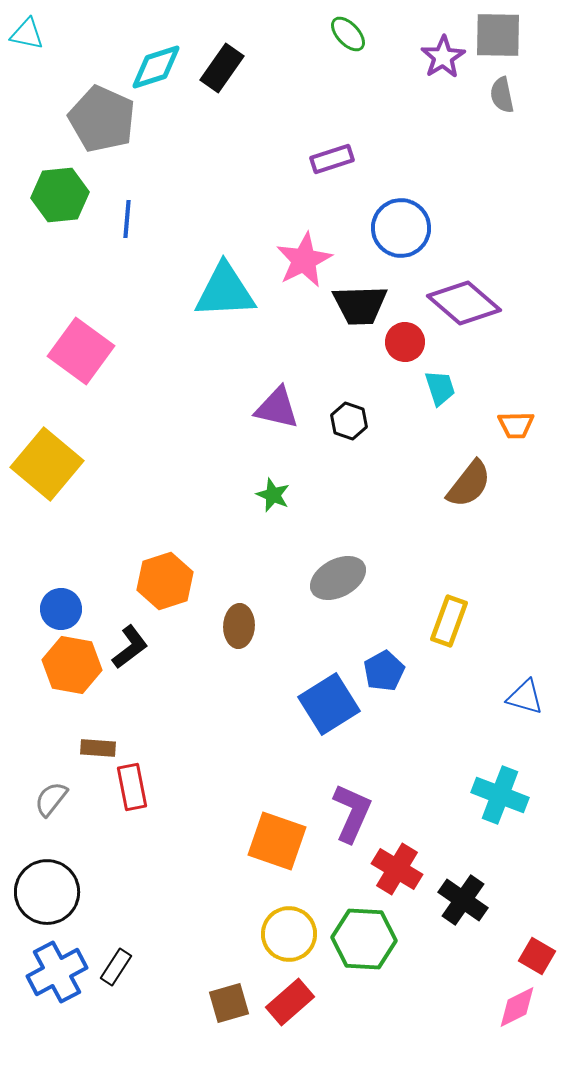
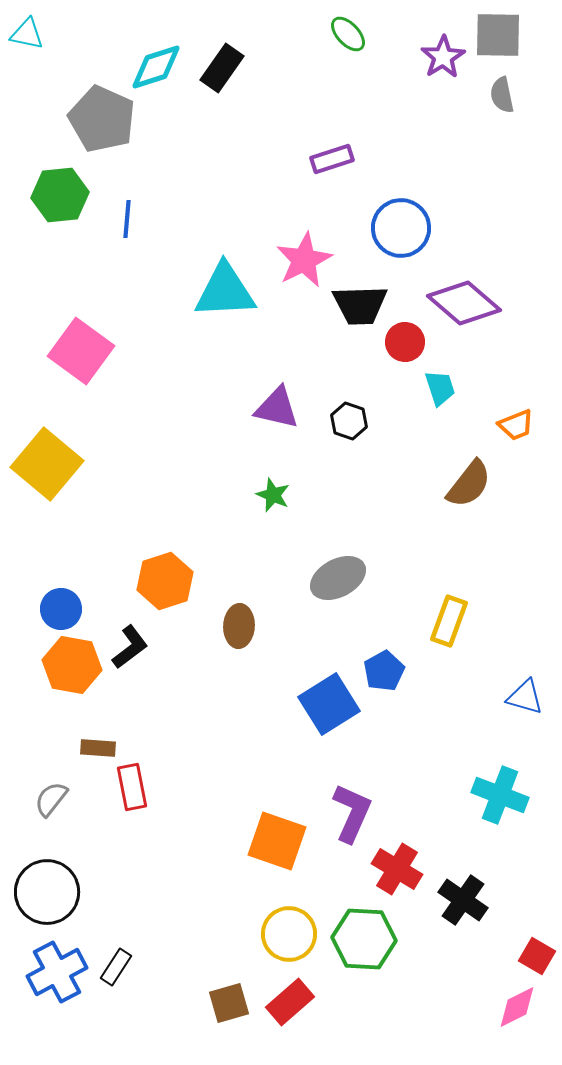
orange trapezoid at (516, 425): rotated 21 degrees counterclockwise
